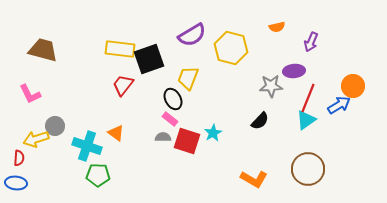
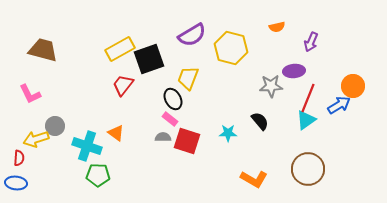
yellow rectangle: rotated 36 degrees counterclockwise
black semicircle: rotated 84 degrees counterclockwise
cyan star: moved 15 px right; rotated 30 degrees clockwise
